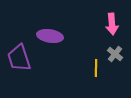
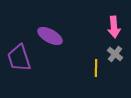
pink arrow: moved 2 px right, 3 px down
purple ellipse: rotated 20 degrees clockwise
